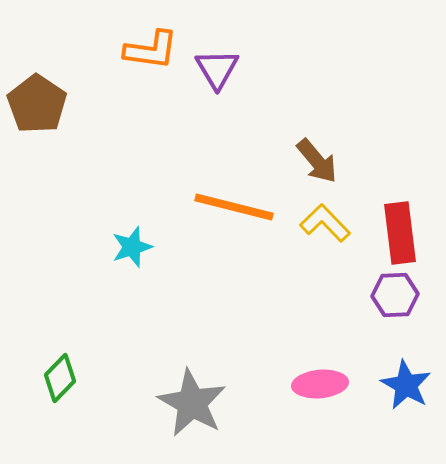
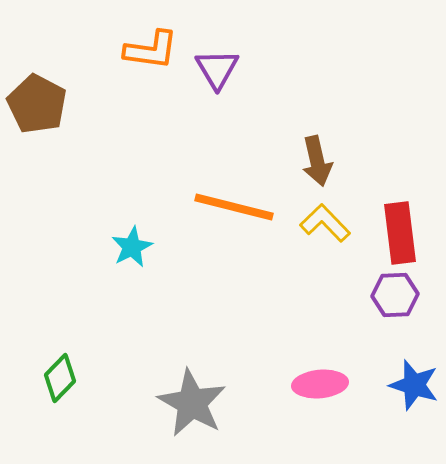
brown pentagon: rotated 6 degrees counterclockwise
brown arrow: rotated 27 degrees clockwise
cyan star: rotated 9 degrees counterclockwise
blue star: moved 8 px right; rotated 12 degrees counterclockwise
